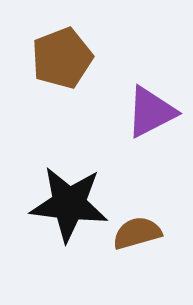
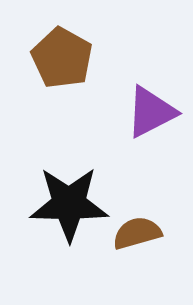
brown pentagon: rotated 22 degrees counterclockwise
black star: rotated 6 degrees counterclockwise
